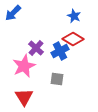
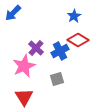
blue star: rotated 16 degrees clockwise
red diamond: moved 5 px right, 1 px down
gray square: rotated 24 degrees counterclockwise
